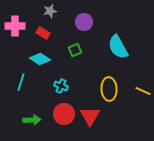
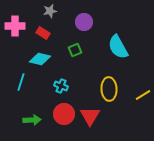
cyan diamond: rotated 20 degrees counterclockwise
yellow line: moved 4 px down; rotated 56 degrees counterclockwise
